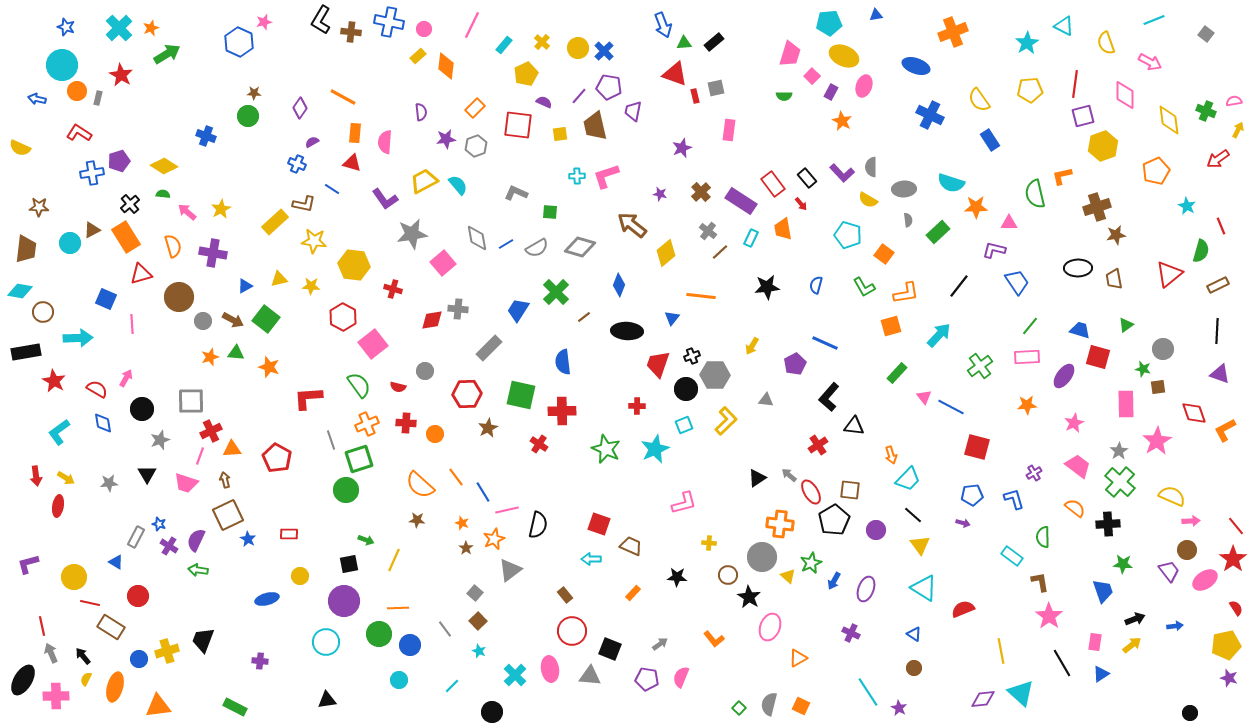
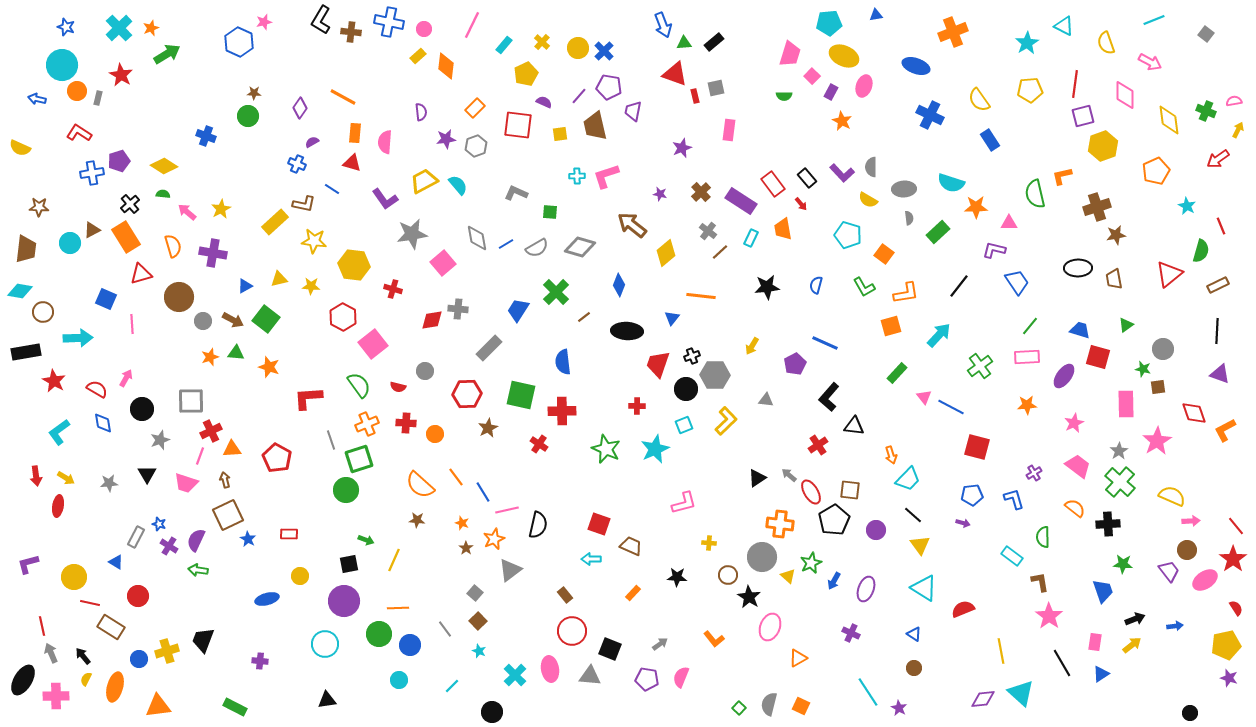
gray semicircle at (908, 220): moved 1 px right, 2 px up
cyan circle at (326, 642): moved 1 px left, 2 px down
